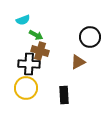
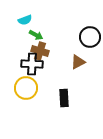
cyan semicircle: moved 2 px right
black cross: moved 3 px right
black rectangle: moved 3 px down
